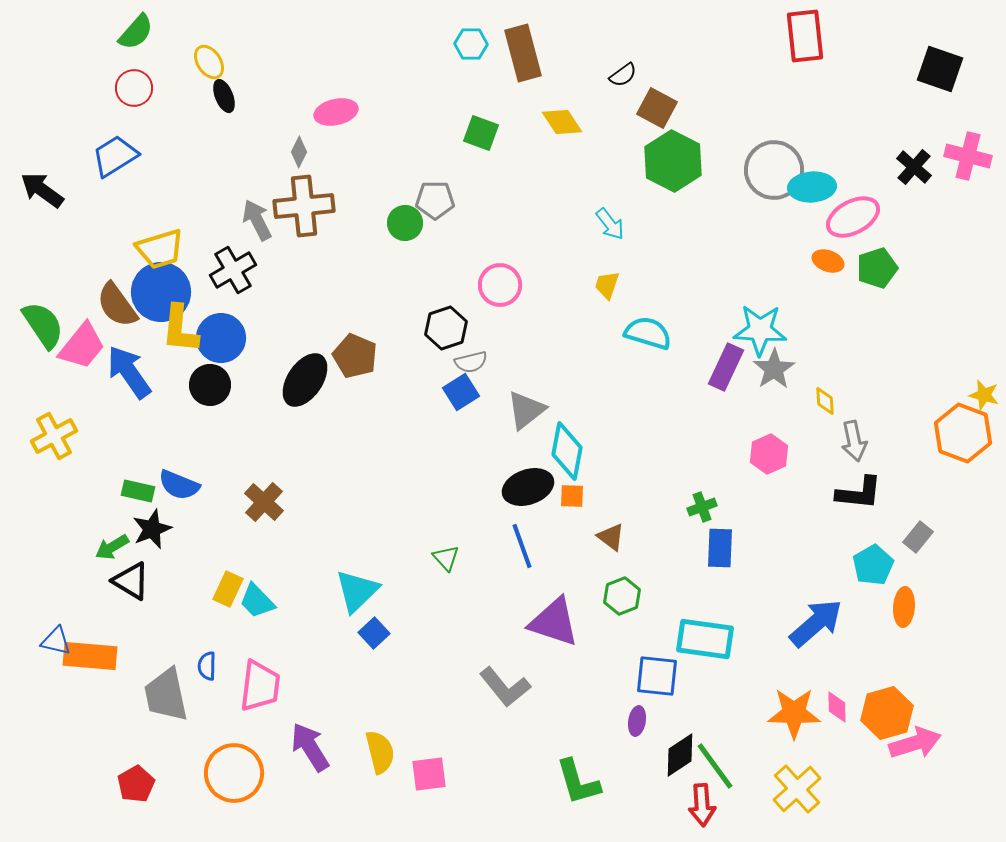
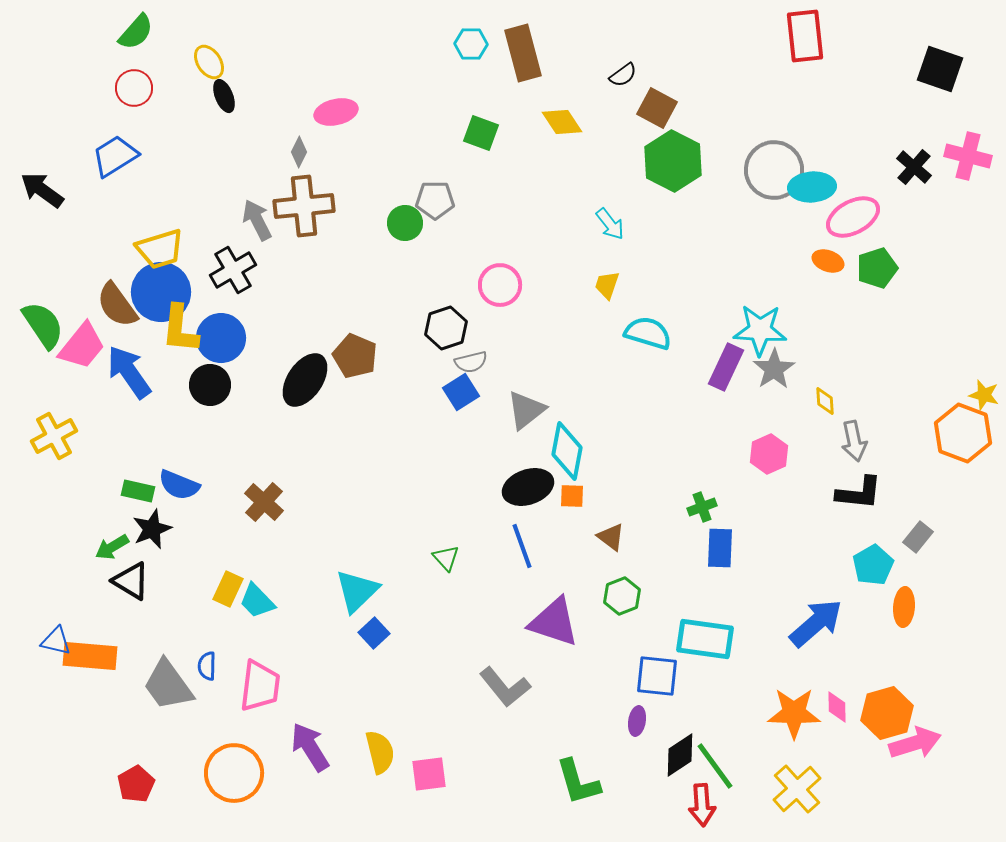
gray trapezoid at (166, 695): moved 2 px right, 10 px up; rotated 24 degrees counterclockwise
